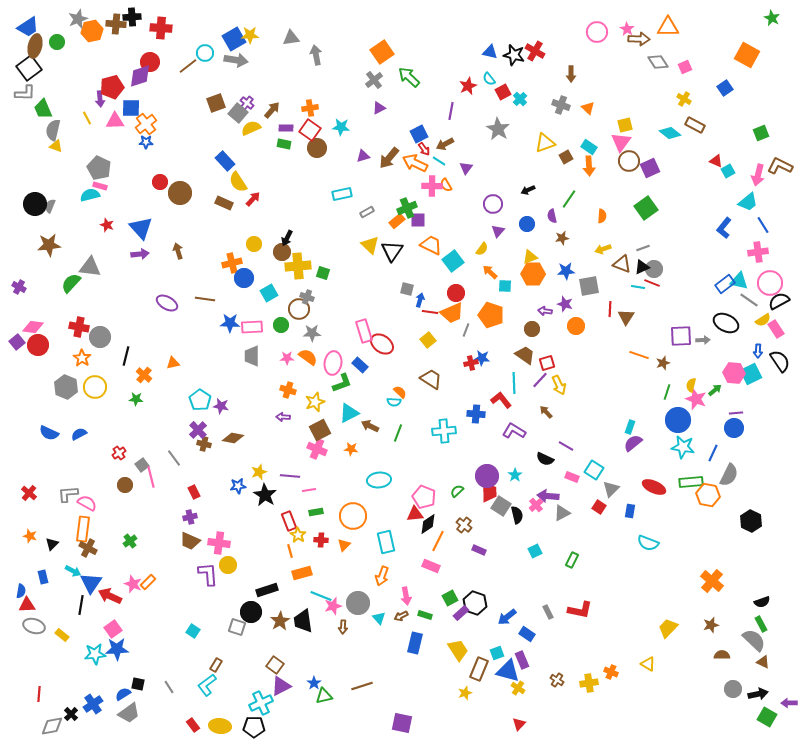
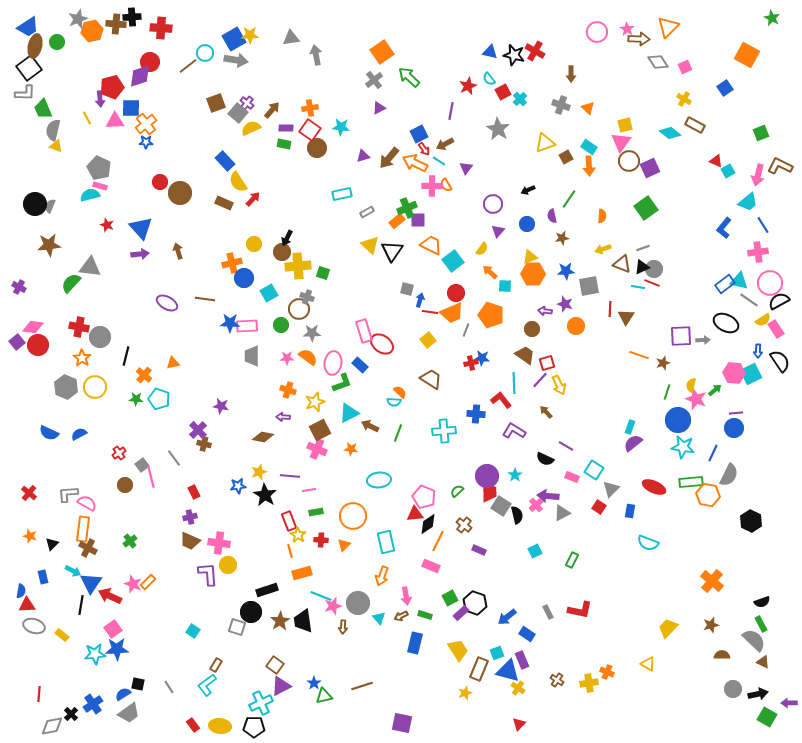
orange triangle at (668, 27): rotated 45 degrees counterclockwise
pink rectangle at (252, 327): moved 5 px left, 1 px up
cyan pentagon at (200, 400): moved 41 px left, 1 px up; rotated 15 degrees counterclockwise
brown diamond at (233, 438): moved 30 px right, 1 px up
orange cross at (611, 672): moved 4 px left
